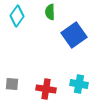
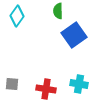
green semicircle: moved 8 px right, 1 px up
